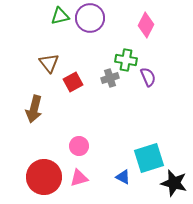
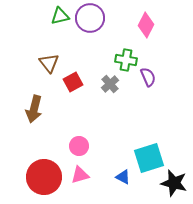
gray cross: moved 6 px down; rotated 24 degrees counterclockwise
pink triangle: moved 1 px right, 3 px up
